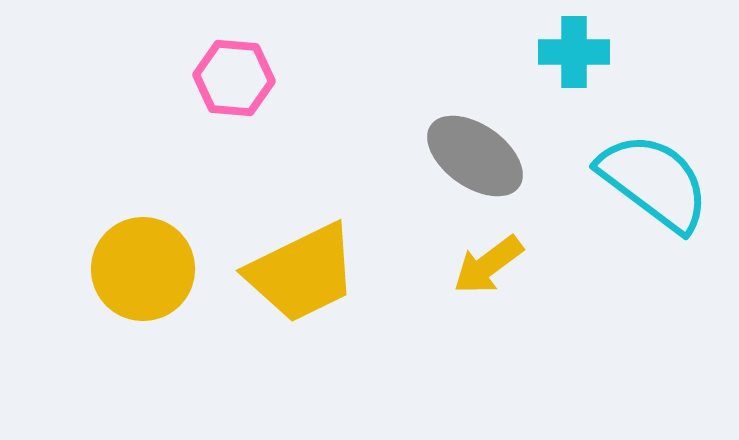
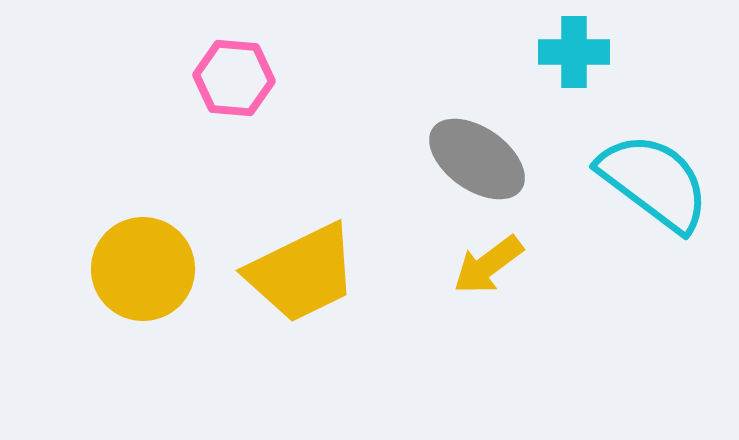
gray ellipse: moved 2 px right, 3 px down
